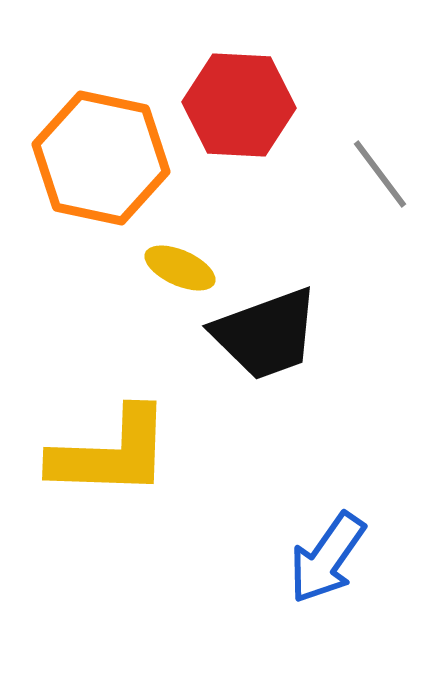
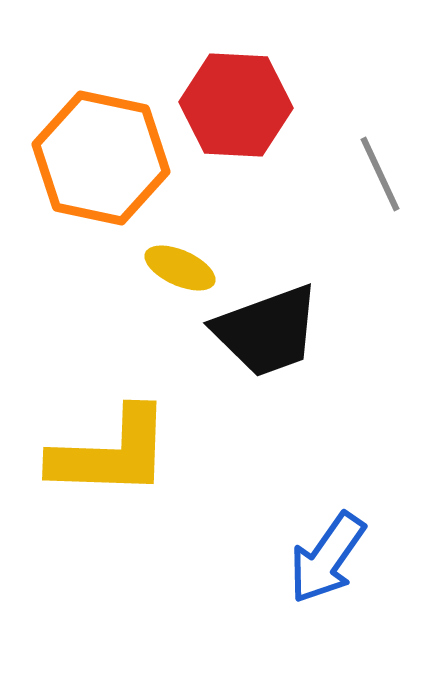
red hexagon: moved 3 px left
gray line: rotated 12 degrees clockwise
black trapezoid: moved 1 px right, 3 px up
